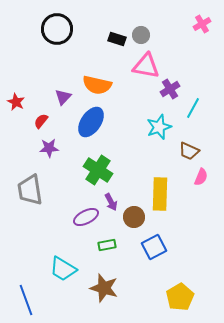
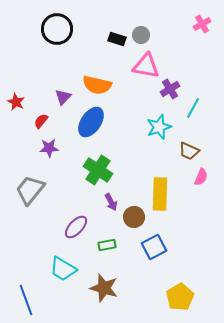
gray trapezoid: rotated 48 degrees clockwise
purple ellipse: moved 10 px left, 10 px down; rotated 20 degrees counterclockwise
